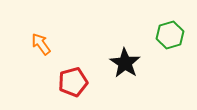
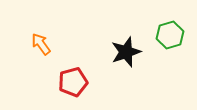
black star: moved 1 px right, 11 px up; rotated 20 degrees clockwise
